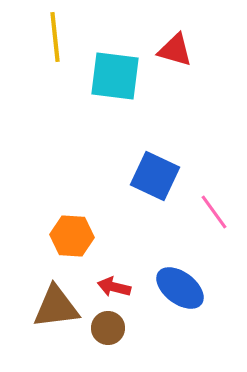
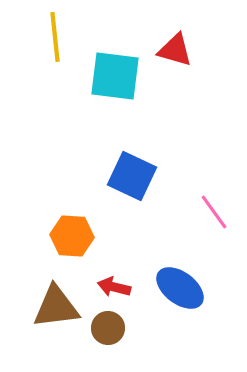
blue square: moved 23 px left
